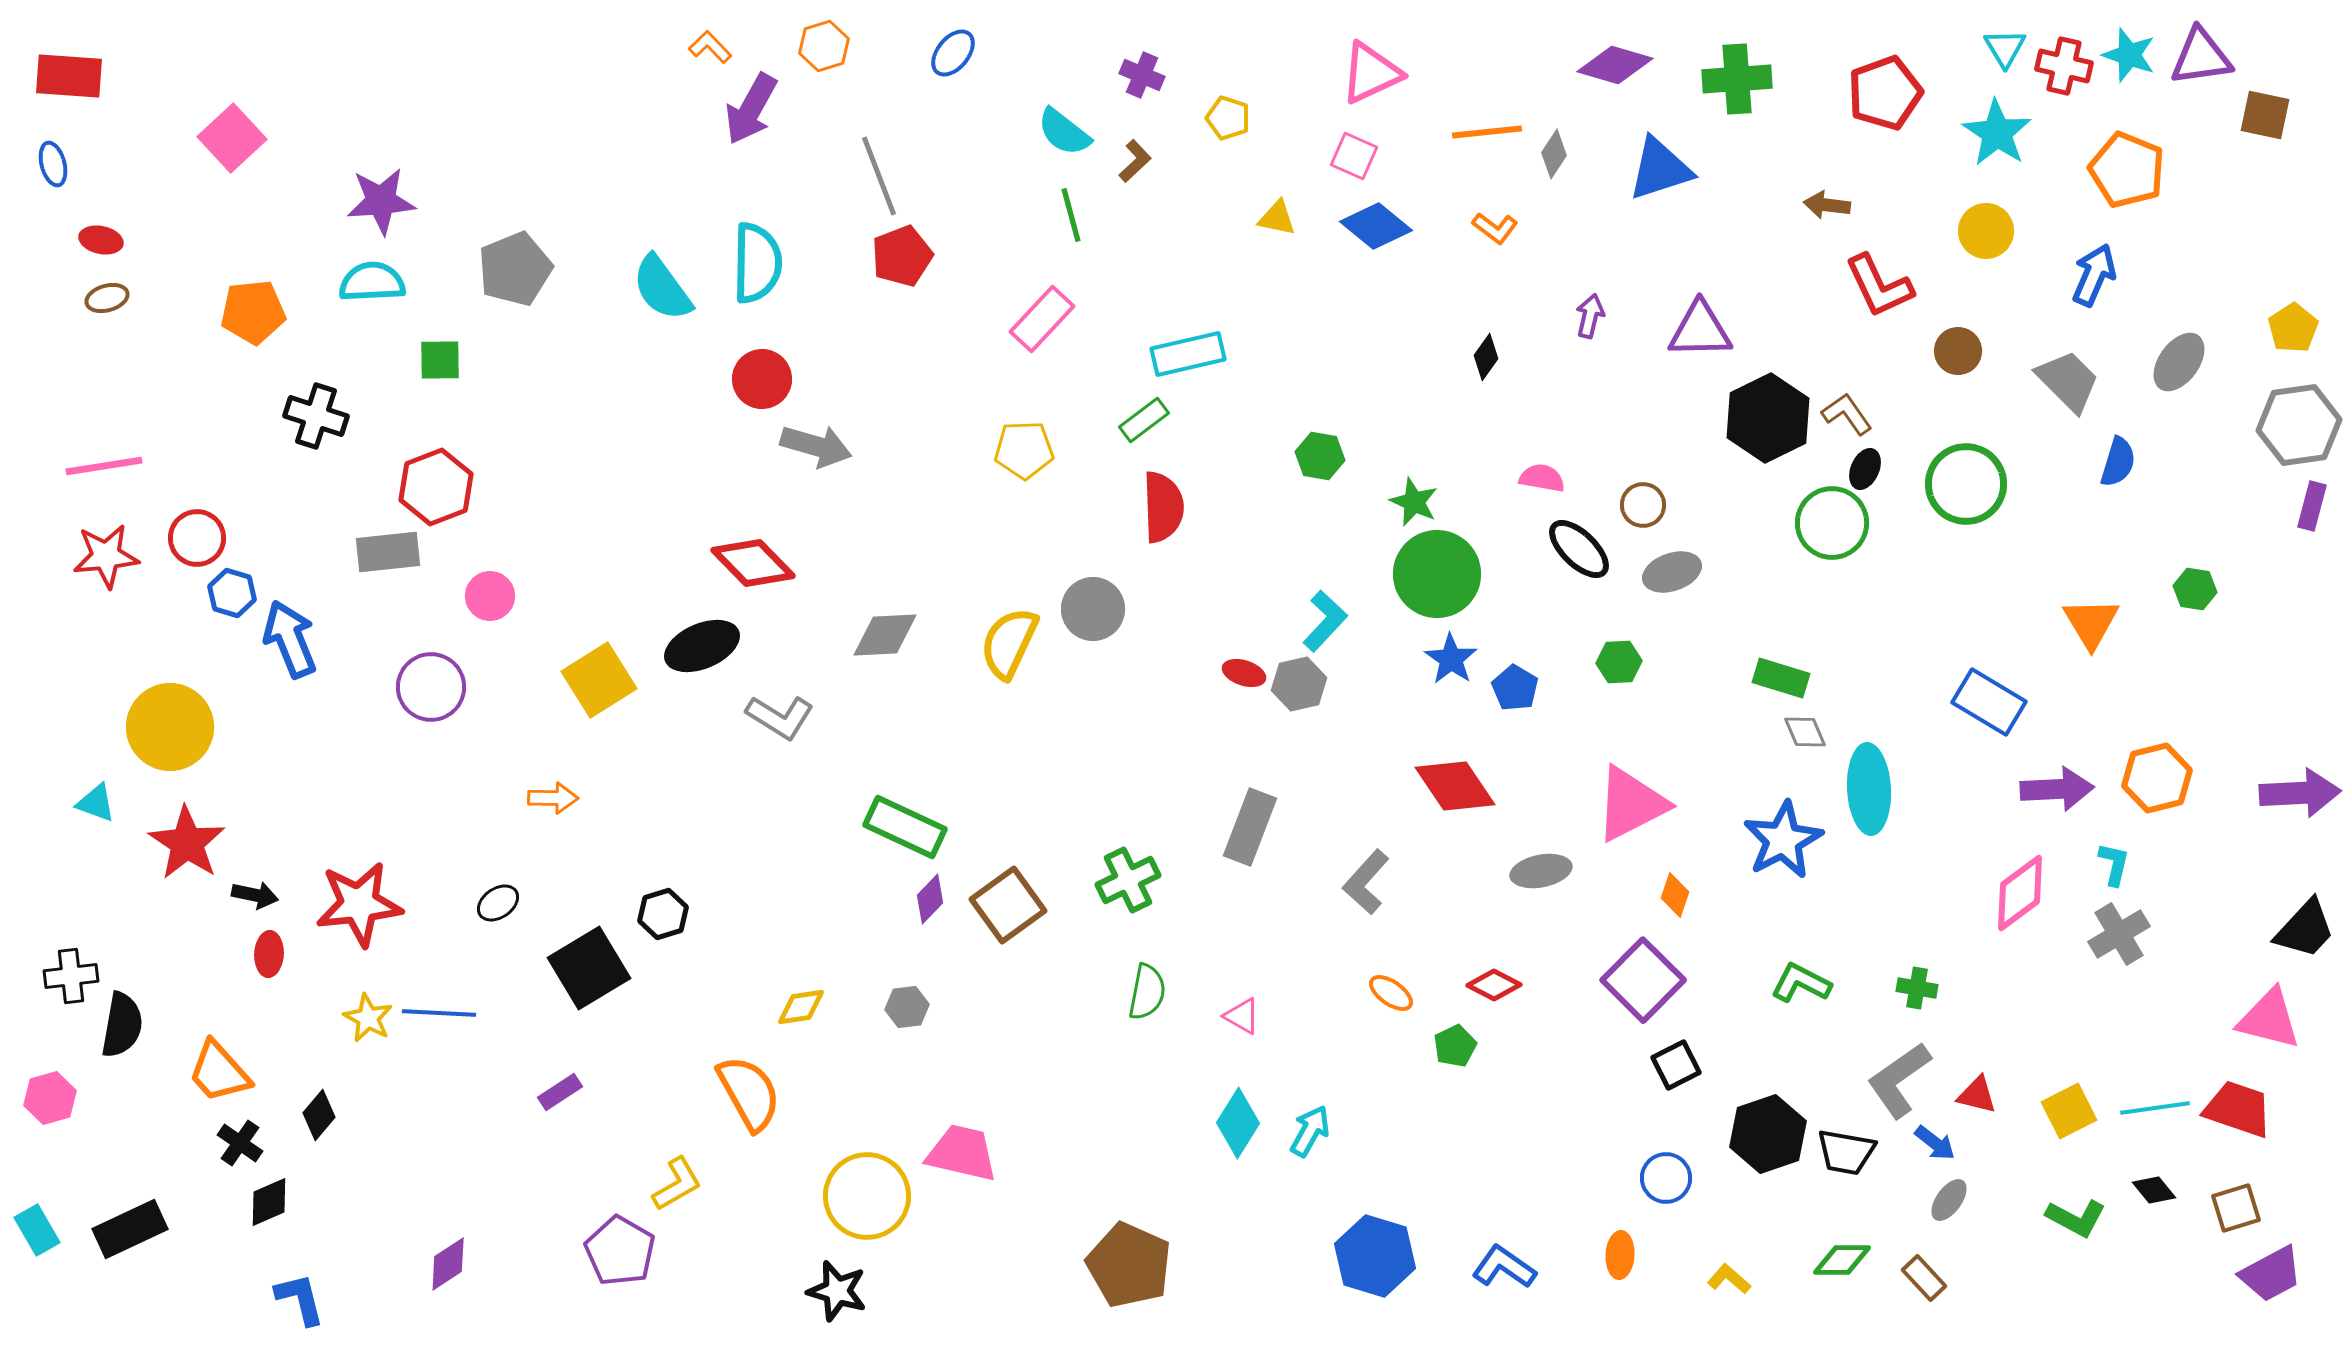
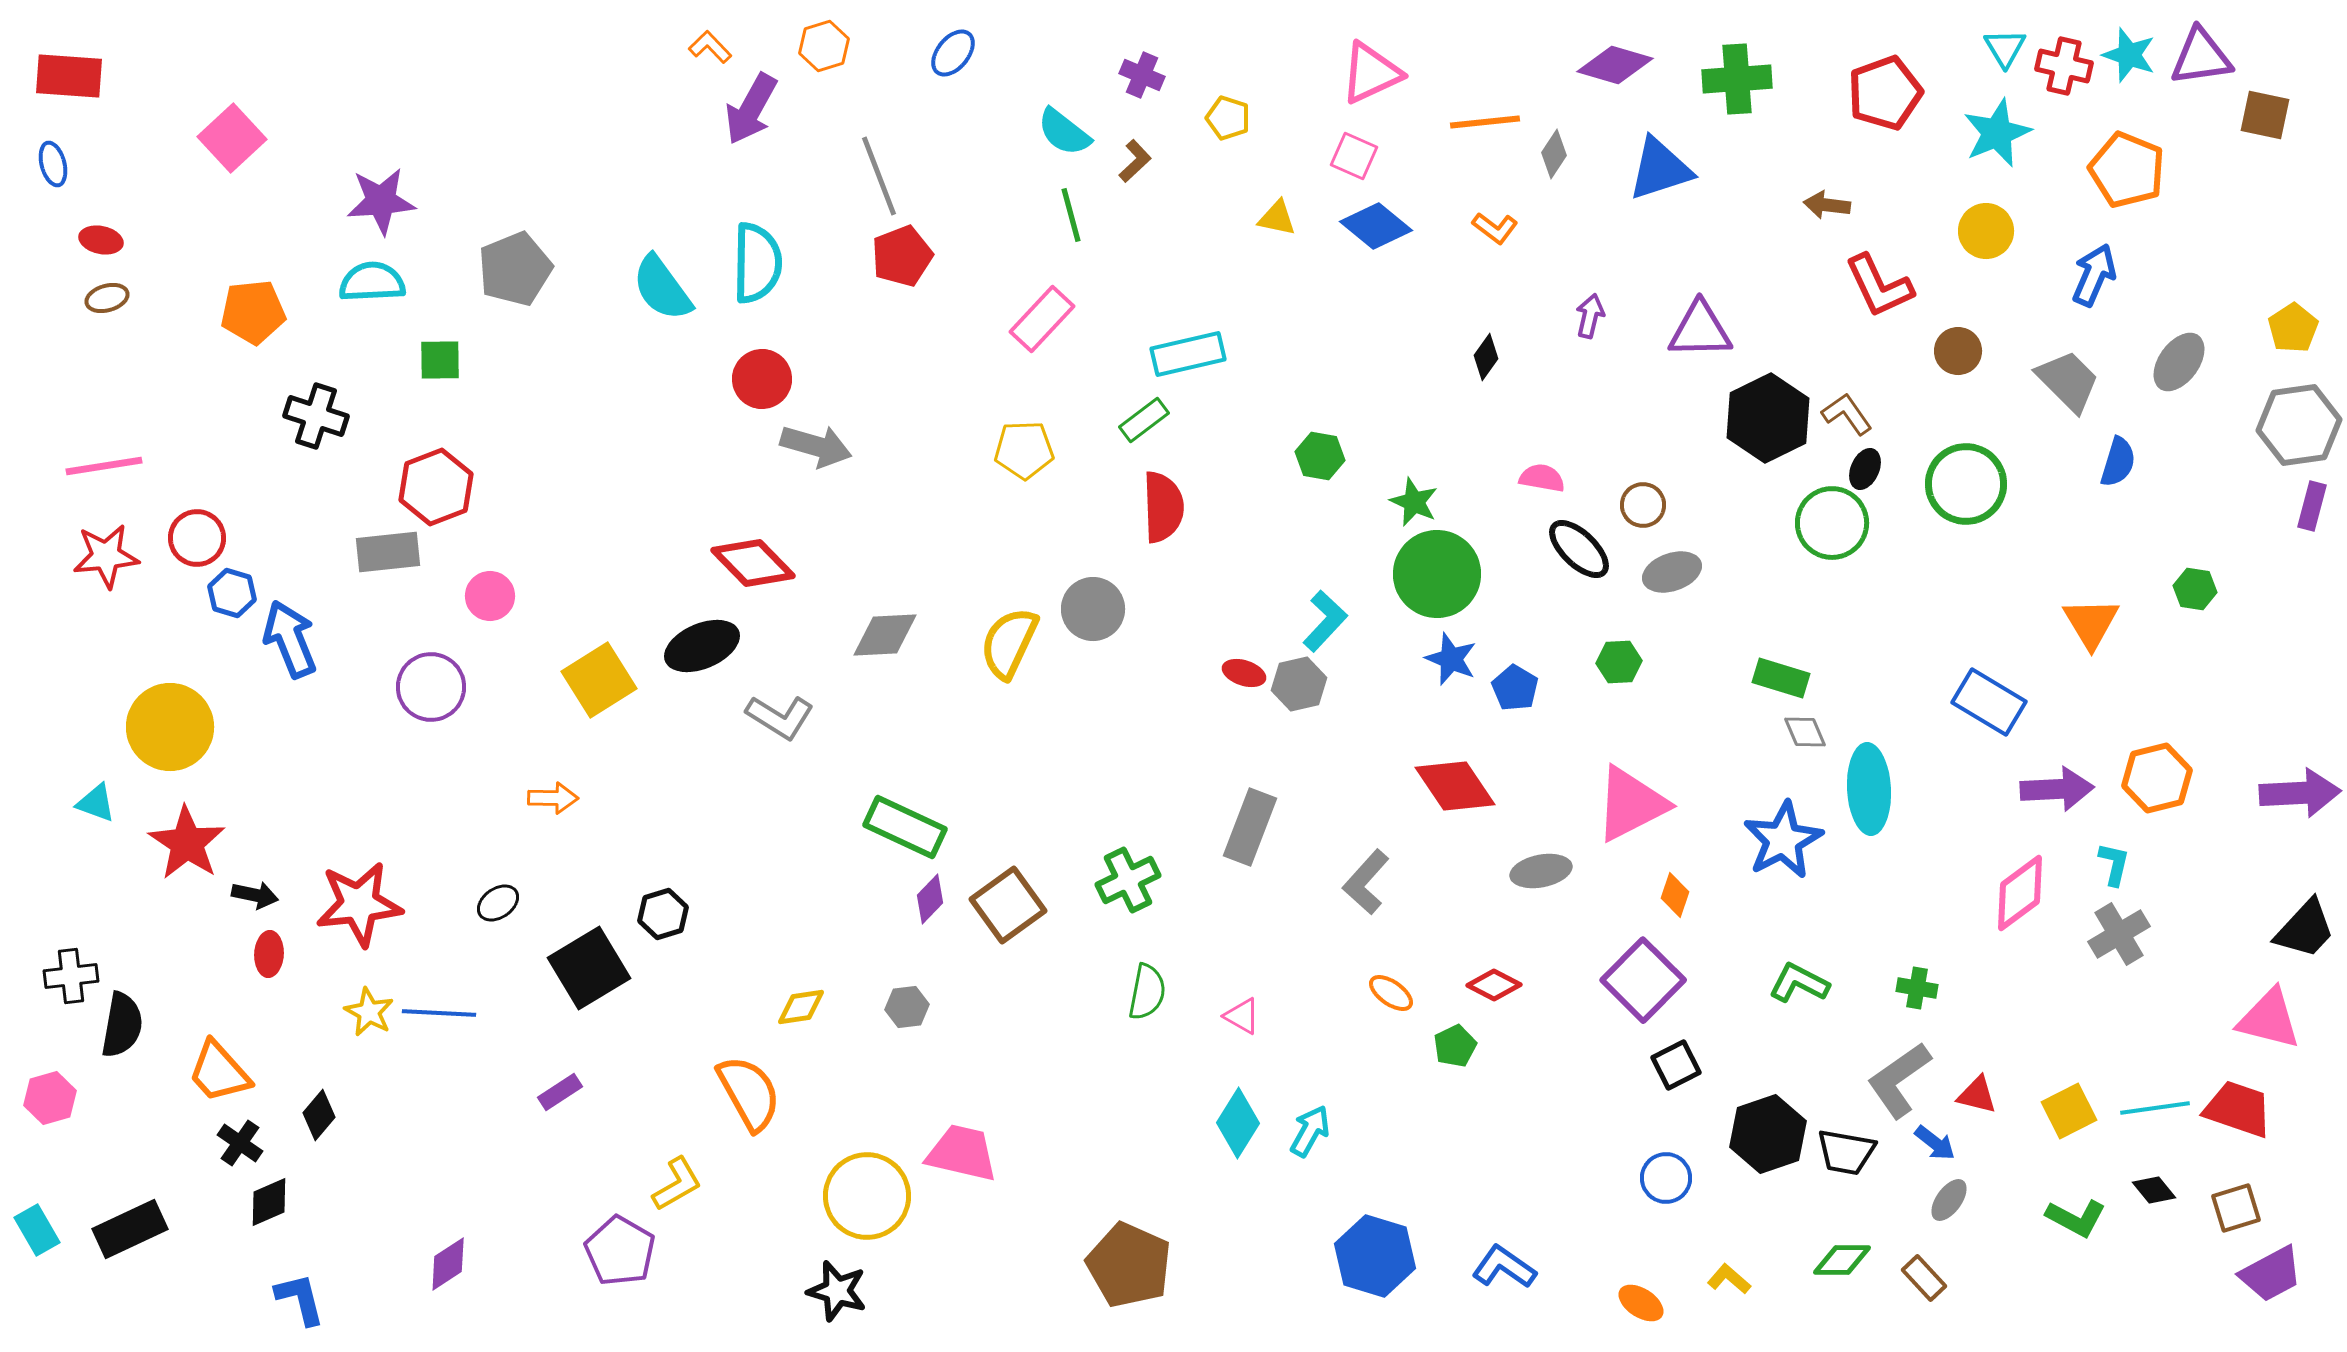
orange line at (1487, 132): moved 2 px left, 10 px up
cyan star at (1997, 133): rotated 16 degrees clockwise
blue star at (1451, 659): rotated 12 degrees counterclockwise
green L-shape at (1801, 983): moved 2 px left
yellow star at (368, 1018): moved 1 px right, 6 px up
orange ellipse at (1620, 1255): moved 21 px right, 48 px down; rotated 60 degrees counterclockwise
